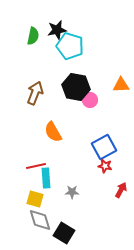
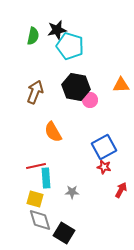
brown arrow: moved 1 px up
red star: moved 1 px left, 1 px down
